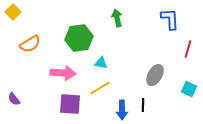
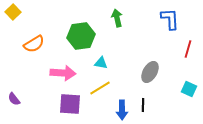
green hexagon: moved 2 px right, 2 px up
orange semicircle: moved 4 px right
gray ellipse: moved 5 px left, 3 px up
